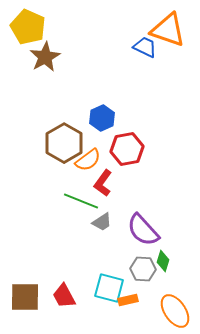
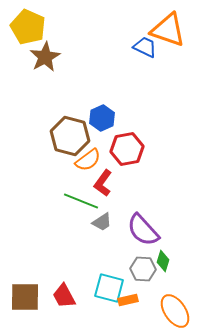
brown hexagon: moved 6 px right, 7 px up; rotated 15 degrees counterclockwise
